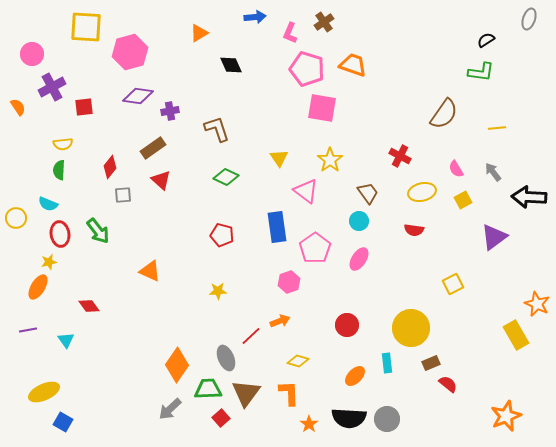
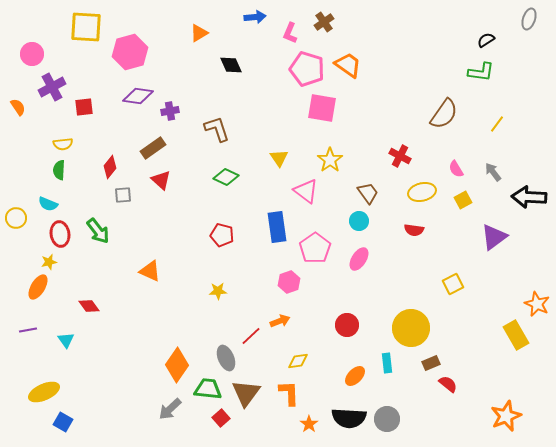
orange trapezoid at (353, 65): moved 5 px left; rotated 16 degrees clockwise
yellow line at (497, 128): moved 4 px up; rotated 48 degrees counterclockwise
yellow diamond at (298, 361): rotated 25 degrees counterclockwise
green trapezoid at (208, 389): rotated 8 degrees clockwise
